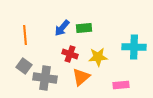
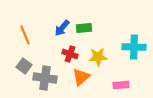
orange line: rotated 18 degrees counterclockwise
